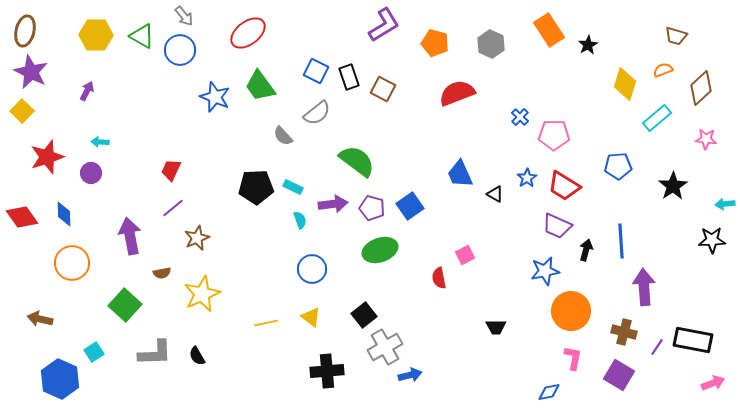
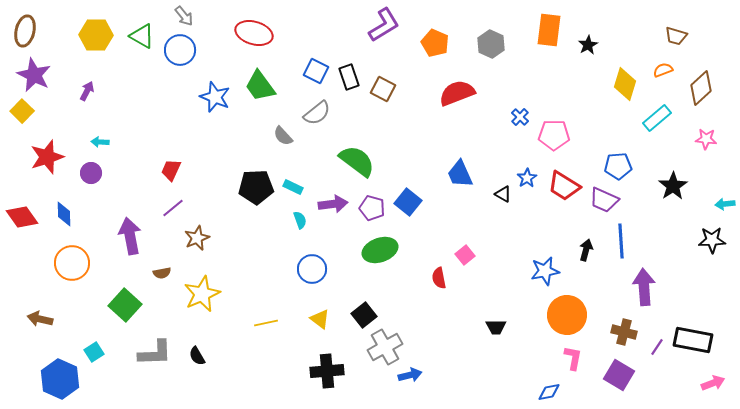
orange rectangle at (549, 30): rotated 40 degrees clockwise
red ellipse at (248, 33): moved 6 px right; rotated 54 degrees clockwise
orange pentagon at (435, 43): rotated 8 degrees clockwise
purple star at (31, 72): moved 3 px right, 3 px down
black triangle at (495, 194): moved 8 px right
blue square at (410, 206): moved 2 px left, 4 px up; rotated 16 degrees counterclockwise
purple trapezoid at (557, 226): moved 47 px right, 26 px up
pink square at (465, 255): rotated 12 degrees counterclockwise
orange circle at (571, 311): moved 4 px left, 4 px down
yellow triangle at (311, 317): moved 9 px right, 2 px down
